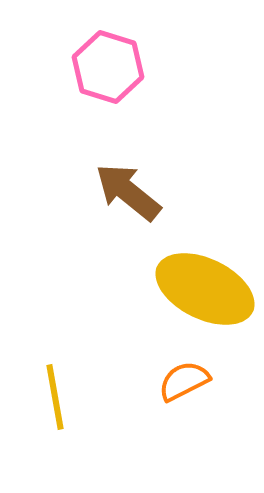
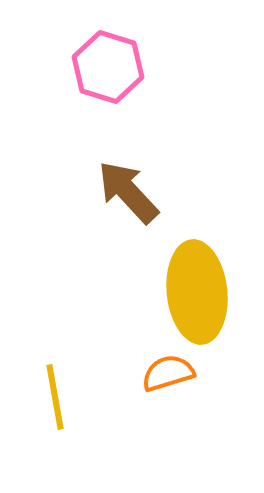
brown arrow: rotated 8 degrees clockwise
yellow ellipse: moved 8 px left, 3 px down; rotated 58 degrees clockwise
orange semicircle: moved 16 px left, 8 px up; rotated 10 degrees clockwise
